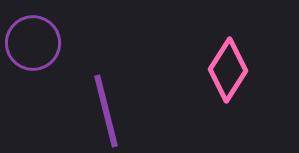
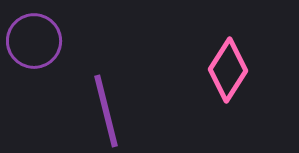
purple circle: moved 1 px right, 2 px up
